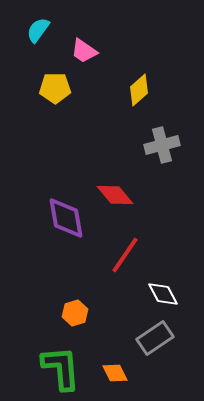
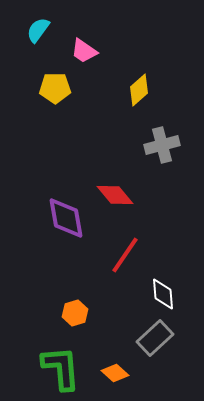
white diamond: rotated 24 degrees clockwise
gray rectangle: rotated 9 degrees counterclockwise
orange diamond: rotated 20 degrees counterclockwise
